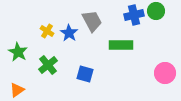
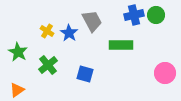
green circle: moved 4 px down
